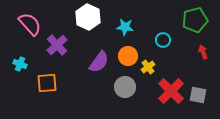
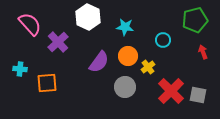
purple cross: moved 1 px right, 3 px up
cyan cross: moved 5 px down; rotated 16 degrees counterclockwise
